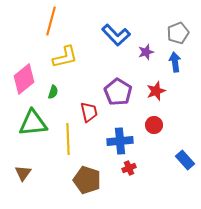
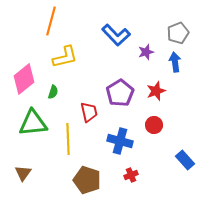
purple pentagon: moved 2 px right, 1 px down; rotated 8 degrees clockwise
blue cross: rotated 20 degrees clockwise
red cross: moved 2 px right, 7 px down
